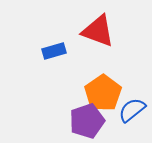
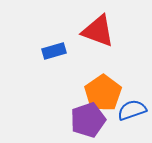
blue semicircle: rotated 20 degrees clockwise
purple pentagon: moved 1 px right, 1 px up
